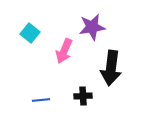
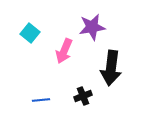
black cross: rotated 18 degrees counterclockwise
